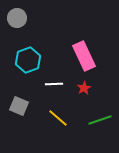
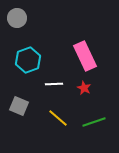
pink rectangle: moved 1 px right
red star: rotated 16 degrees counterclockwise
green line: moved 6 px left, 2 px down
